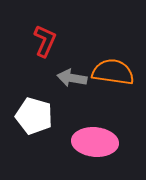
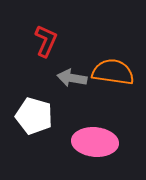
red L-shape: moved 1 px right
